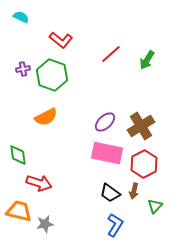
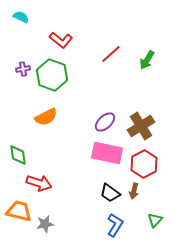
green triangle: moved 14 px down
